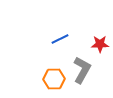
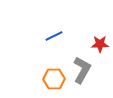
blue line: moved 6 px left, 3 px up
